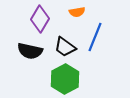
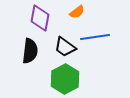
orange semicircle: rotated 28 degrees counterclockwise
purple diamond: moved 1 px up; rotated 20 degrees counterclockwise
blue line: rotated 60 degrees clockwise
black semicircle: rotated 95 degrees counterclockwise
